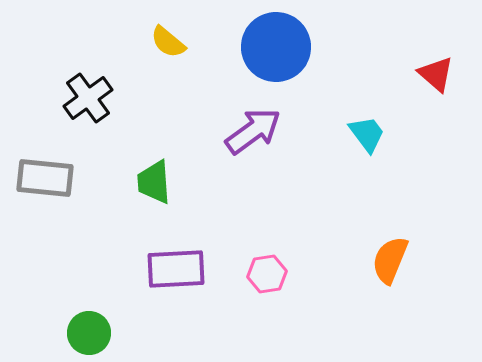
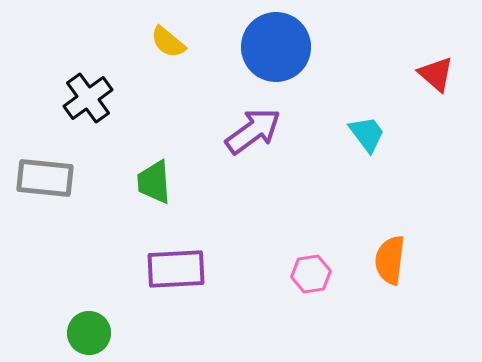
orange semicircle: rotated 15 degrees counterclockwise
pink hexagon: moved 44 px right
